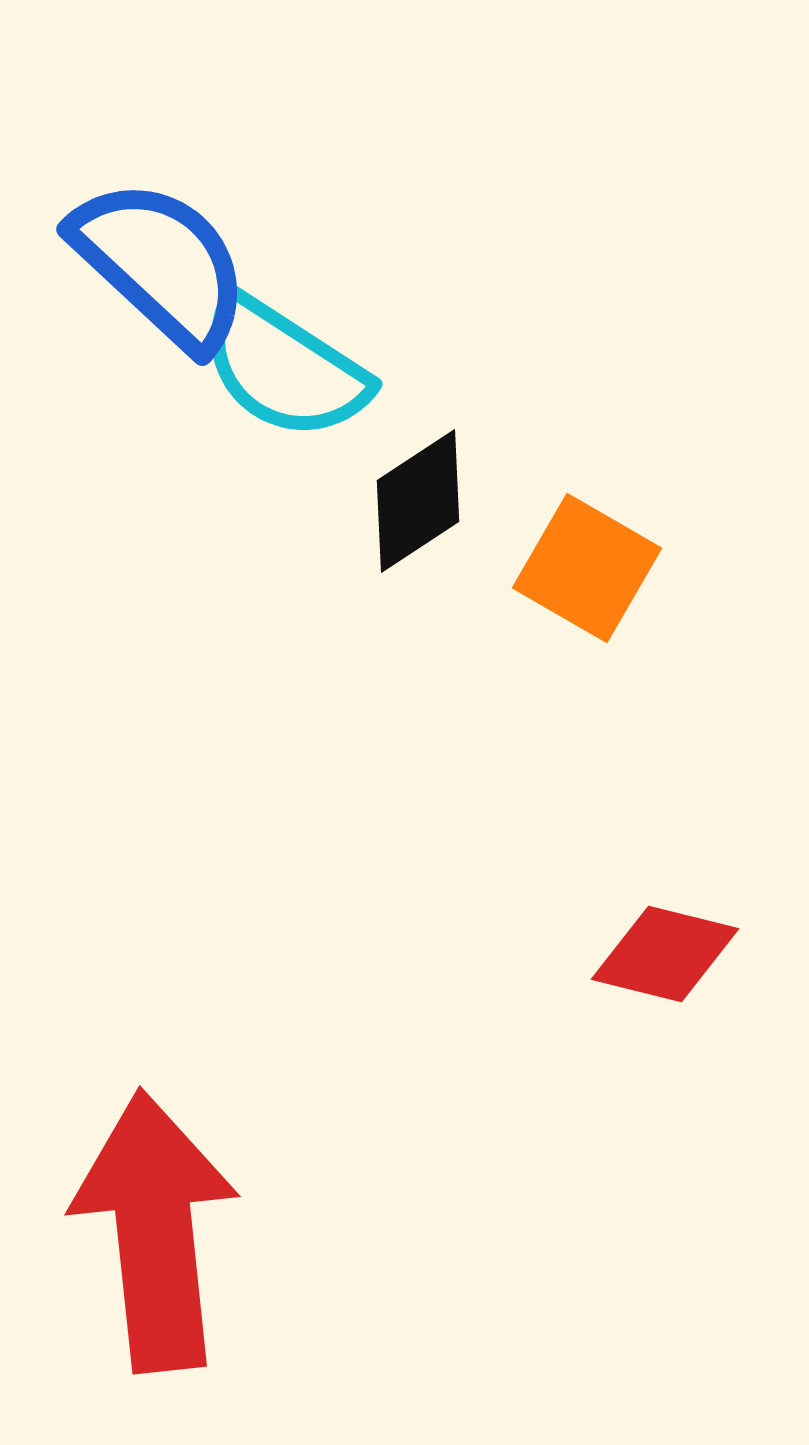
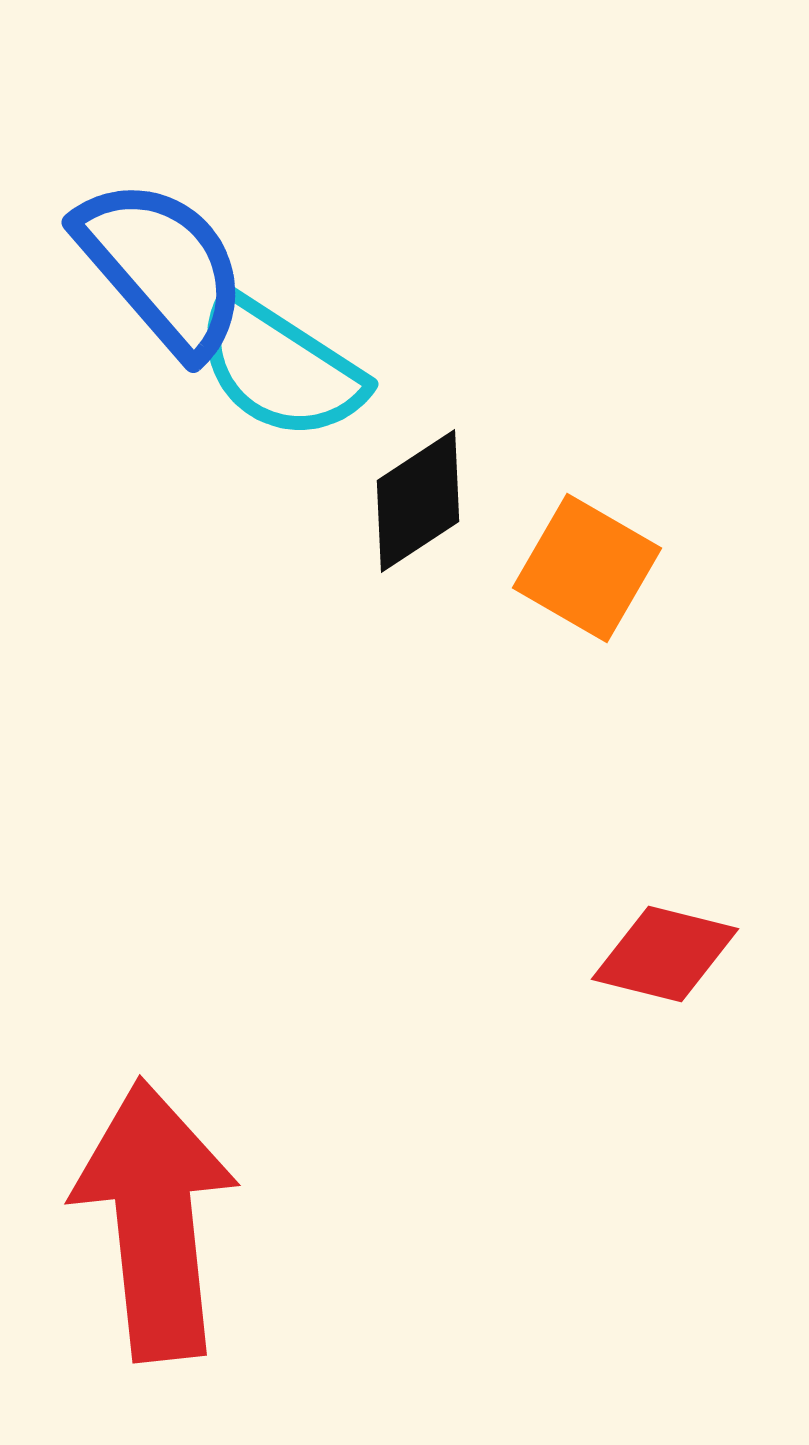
blue semicircle: moved 1 px right, 3 px down; rotated 6 degrees clockwise
cyan semicircle: moved 4 px left
red arrow: moved 11 px up
